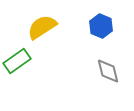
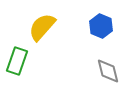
yellow semicircle: rotated 16 degrees counterclockwise
green rectangle: rotated 36 degrees counterclockwise
